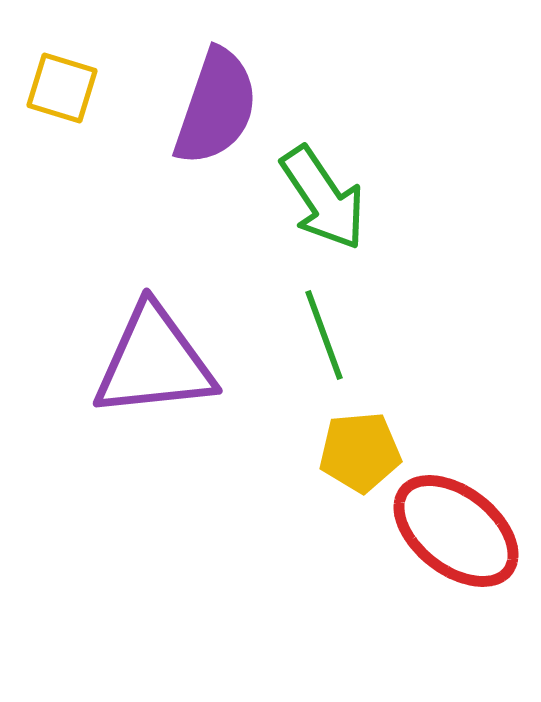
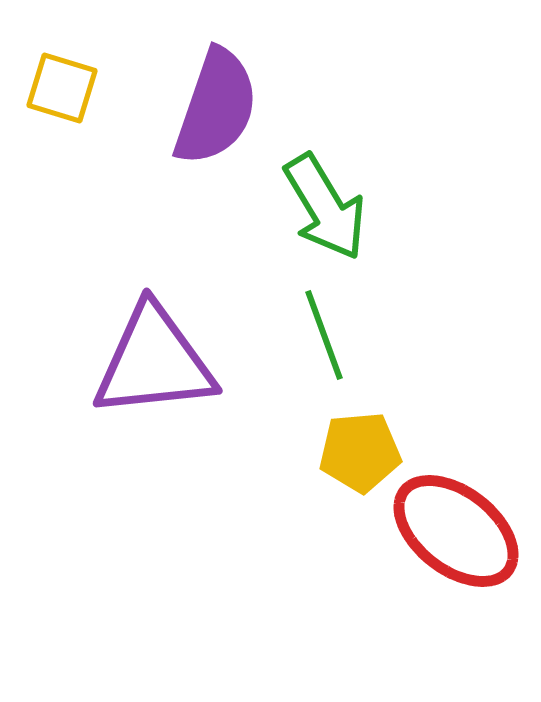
green arrow: moved 2 px right, 9 px down; rotated 3 degrees clockwise
